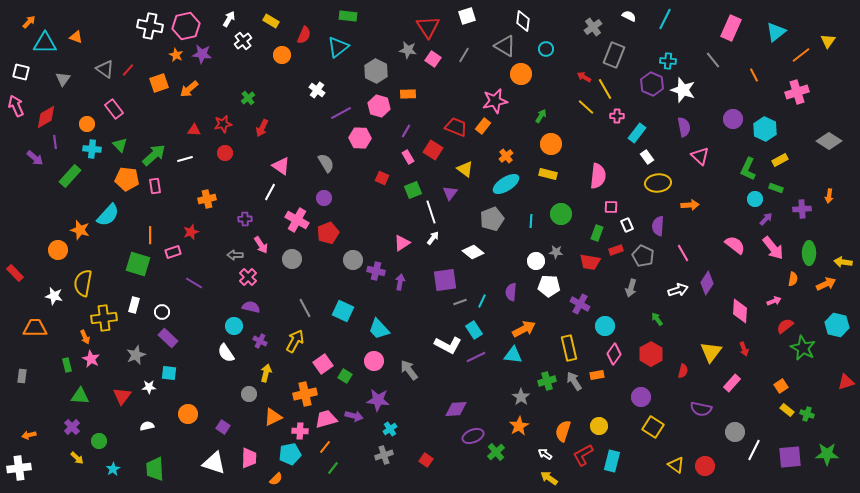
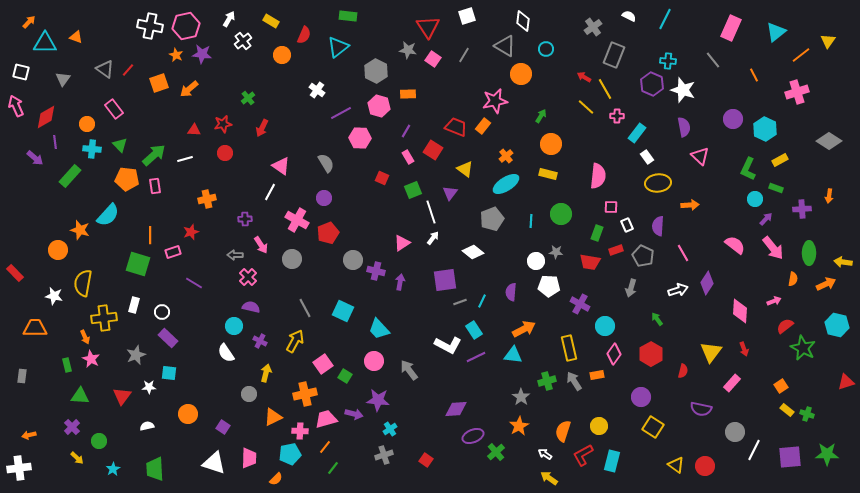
purple arrow at (354, 416): moved 2 px up
